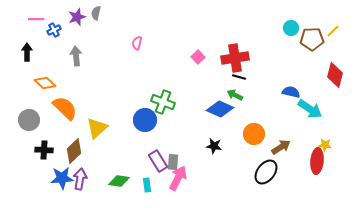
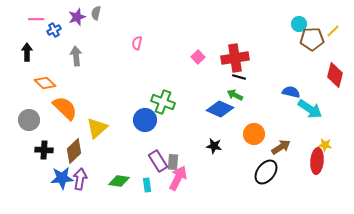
cyan circle: moved 8 px right, 4 px up
